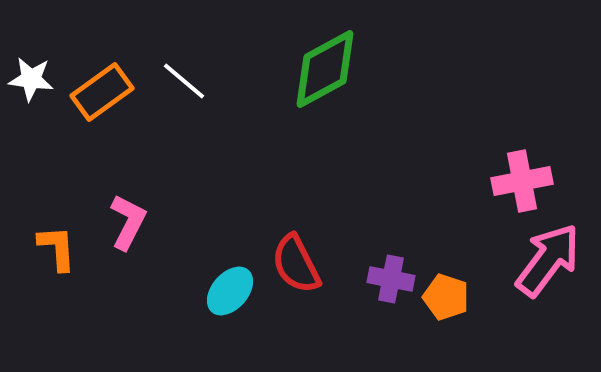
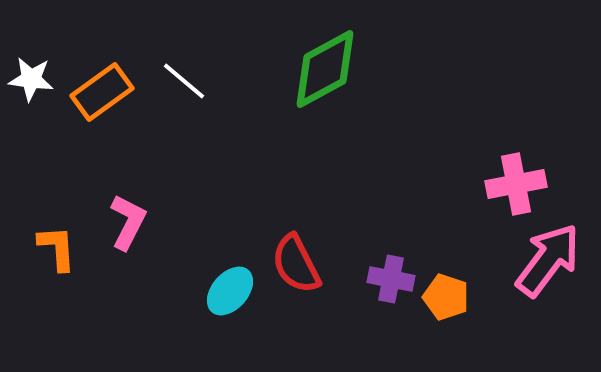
pink cross: moved 6 px left, 3 px down
